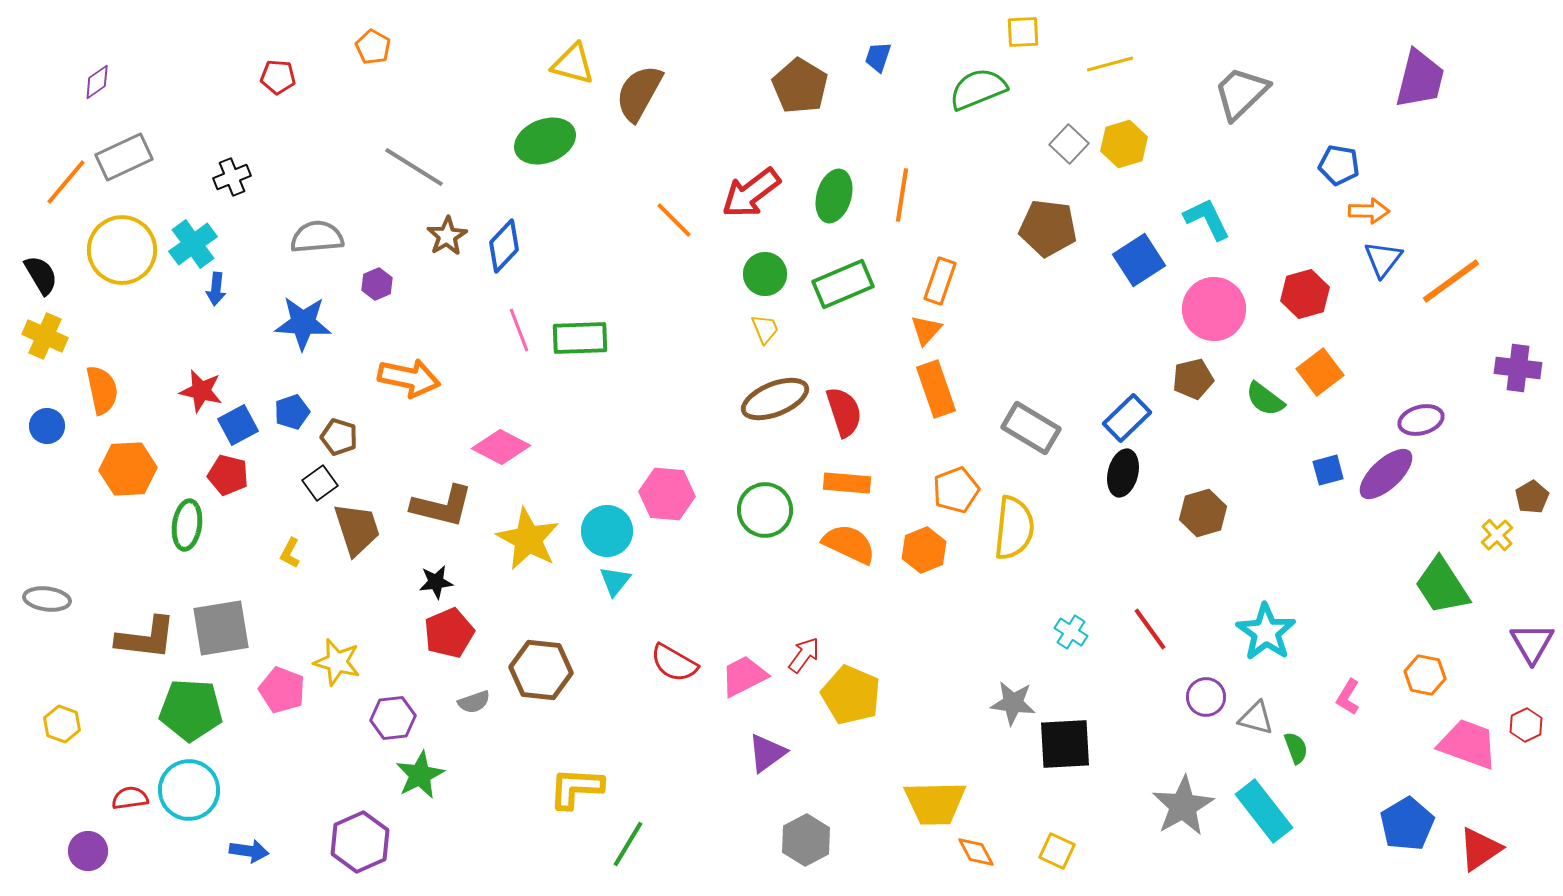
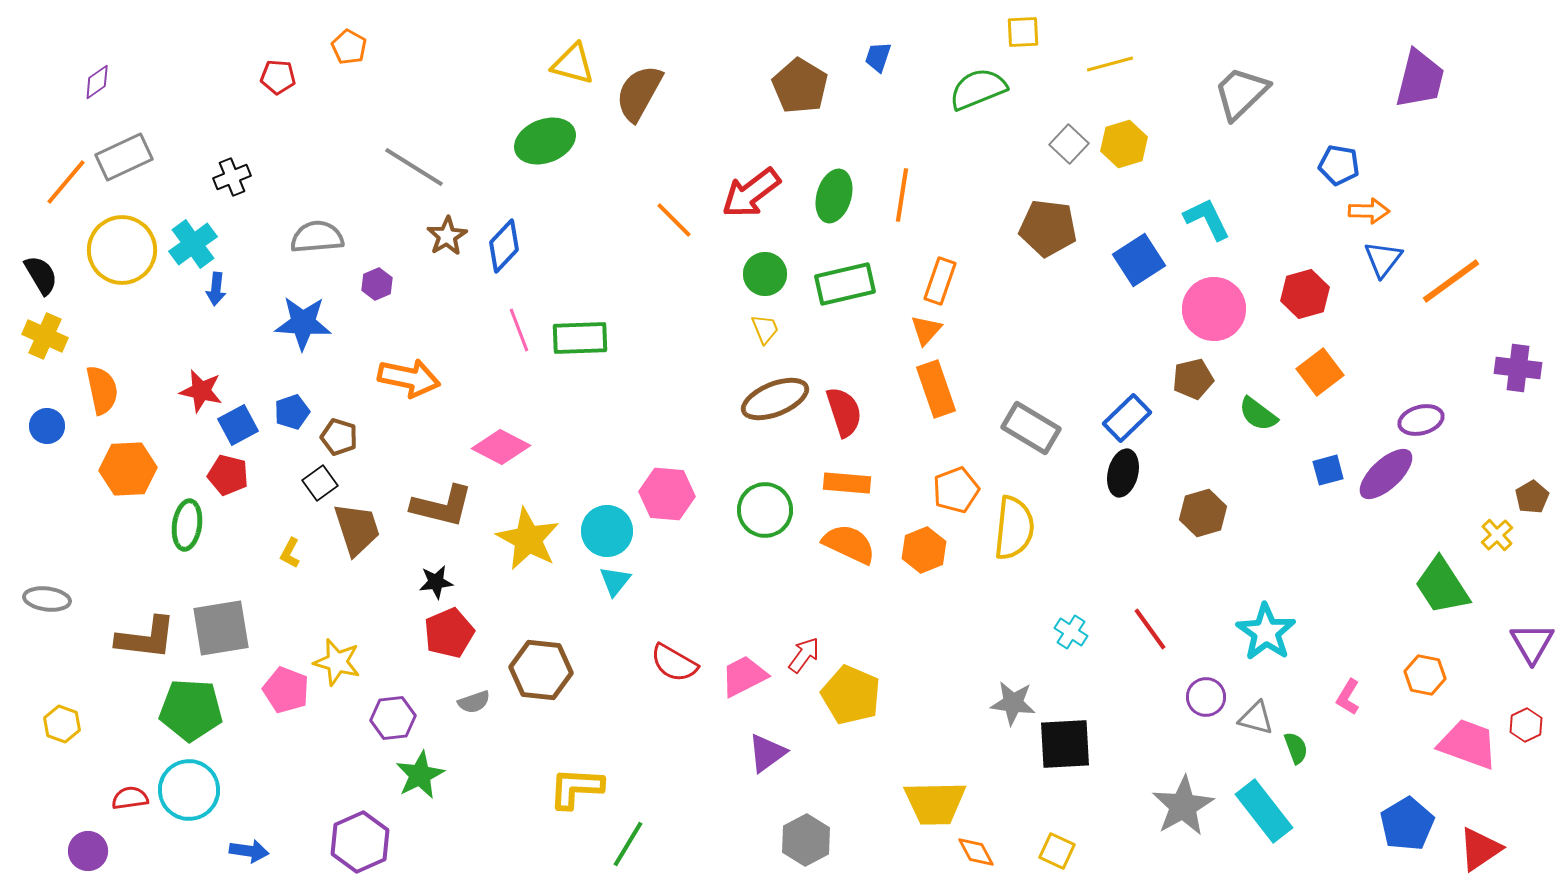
orange pentagon at (373, 47): moved 24 px left
green rectangle at (843, 284): moved 2 px right; rotated 10 degrees clockwise
green semicircle at (1265, 399): moved 7 px left, 15 px down
pink pentagon at (282, 690): moved 4 px right
